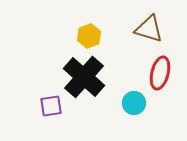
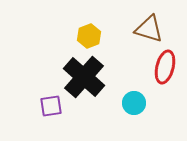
red ellipse: moved 5 px right, 6 px up
